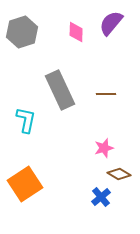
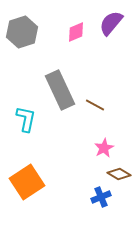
pink diamond: rotated 65 degrees clockwise
brown line: moved 11 px left, 11 px down; rotated 30 degrees clockwise
cyan L-shape: moved 1 px up
pink star: rotated 12 degrees counterclockwise
orange square: moved 2 px right, 2 px up
blue cross: rotated 18 degrees clockwise
